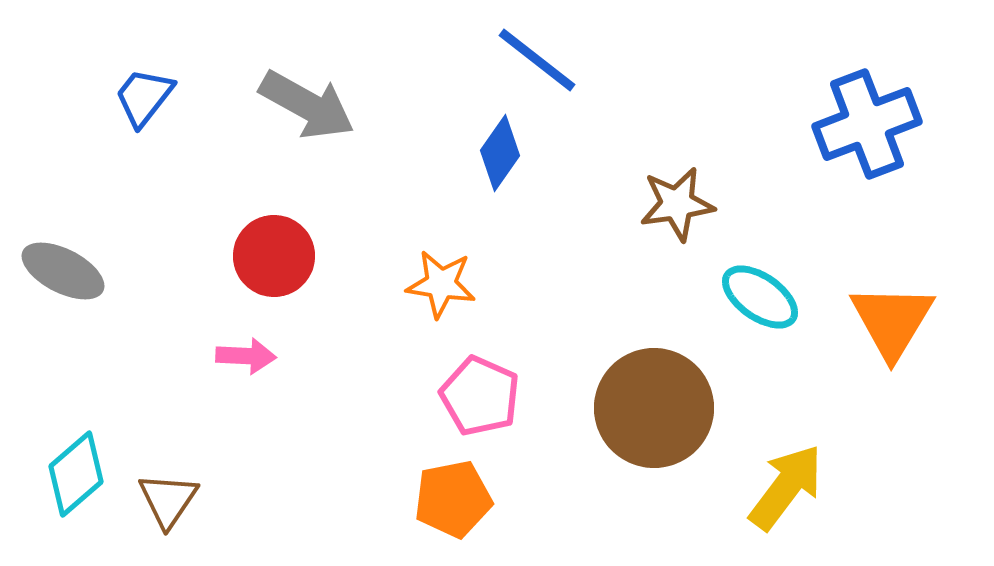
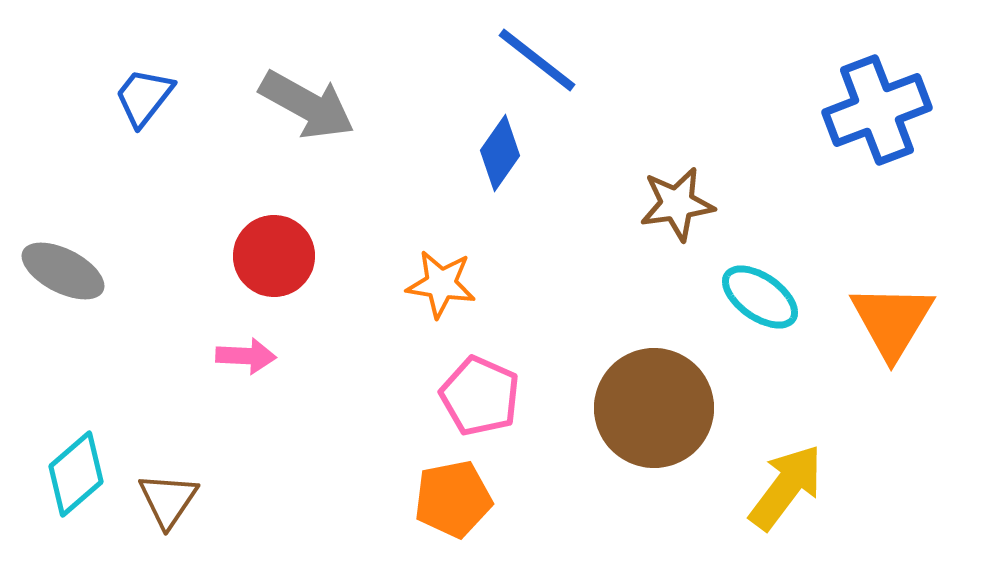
blue cross: moved 10 px right, 14 px up
